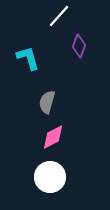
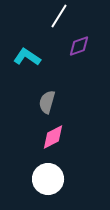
white line: rotated 10 degrees counterclockwise
purple diamond: rotated 50 degrees clockwise
cyan L-shape: moved 1 px left, 1 px up; rotated 40 degrees counterclockwise
white circle: moved 2 px left, 2 px down
